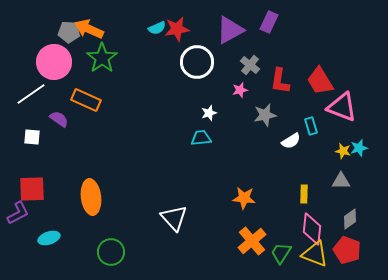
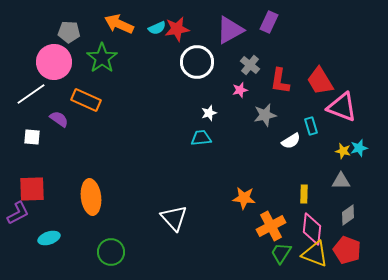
orange arrow: moved 30 px right, 5 px up
gray diamond: moved 2 px left, 4 px up
orange cross: moved 19 px right, 15 px up; rotated 12 degrees clockwise
